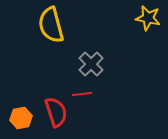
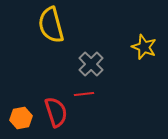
yellow star: moved 4 px left, 29 px down; rotated 10 degrees clockwise
red line: moved 2 px right
